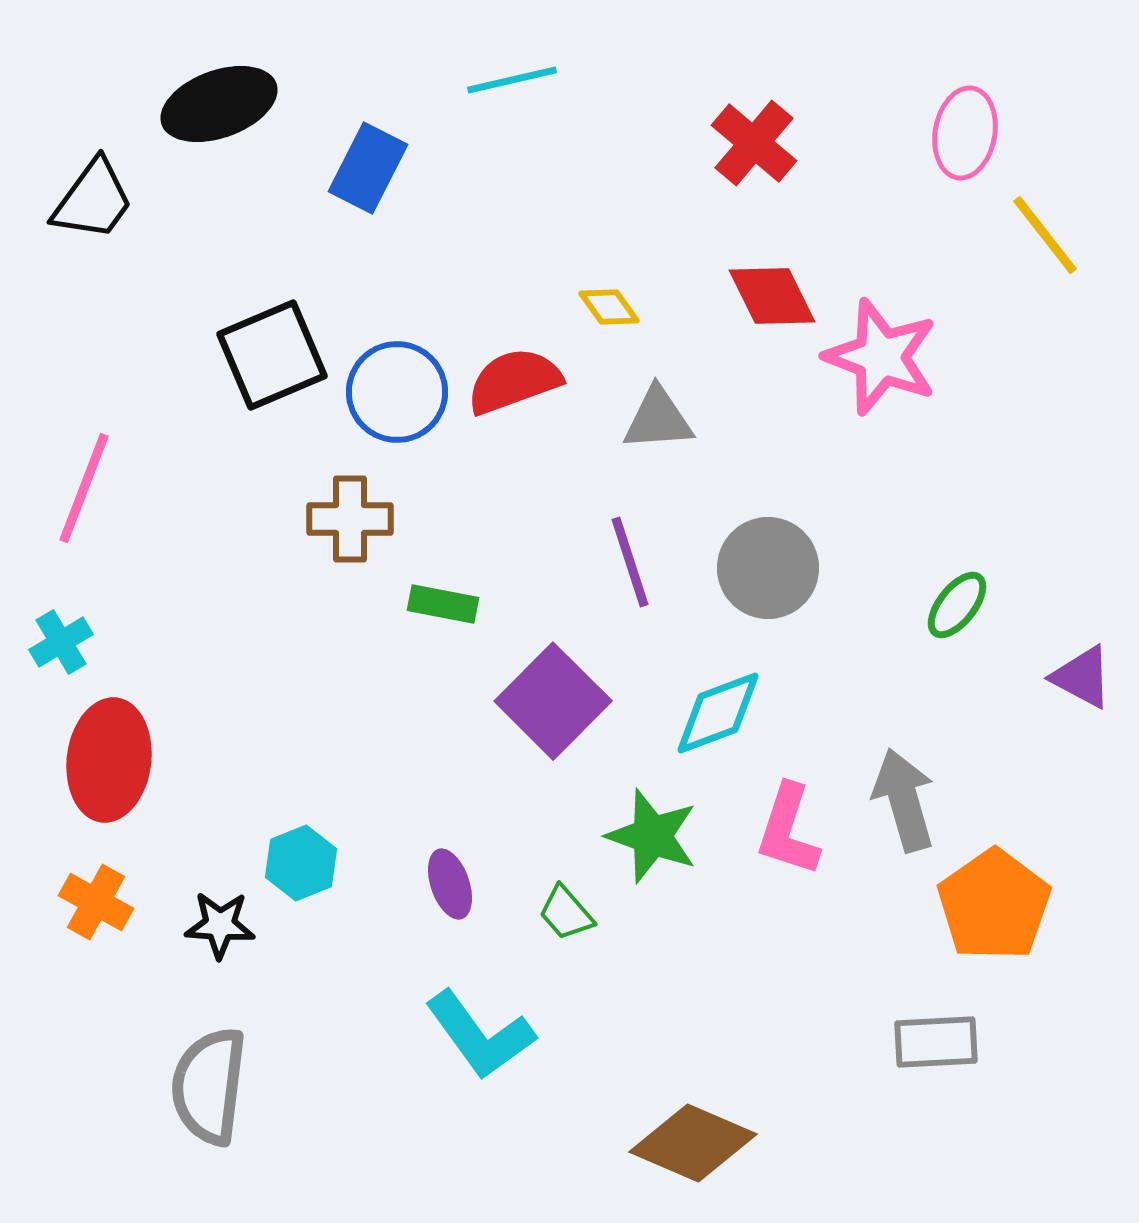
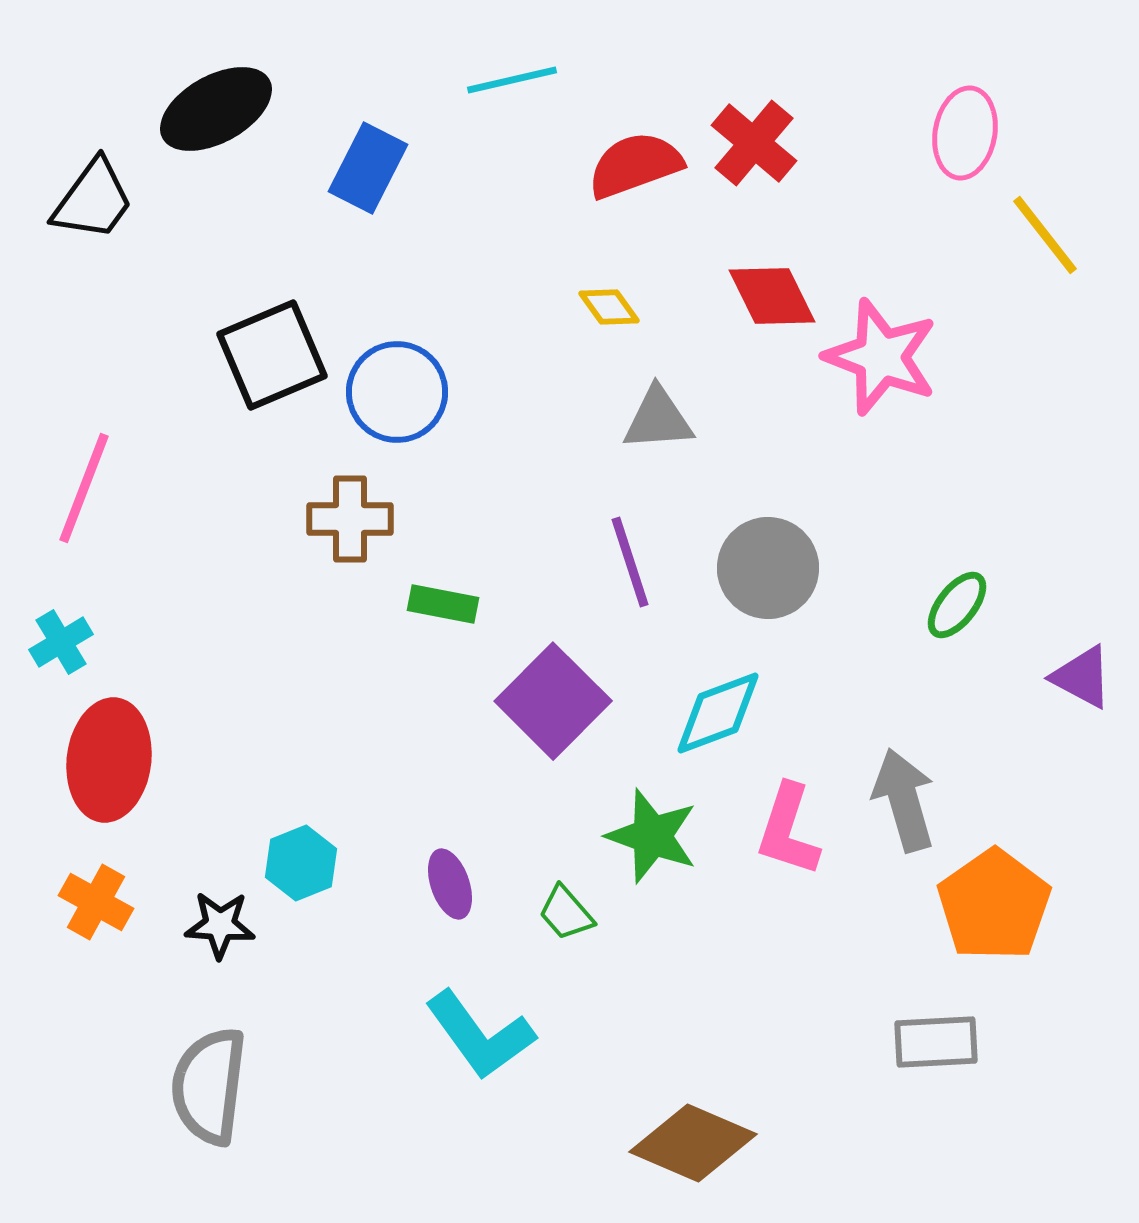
black ellipse: moved 3 px left, 5 px down; rotated 9 degrees counterclockwise
red semicircle: moved 121 px right, 216 px up
